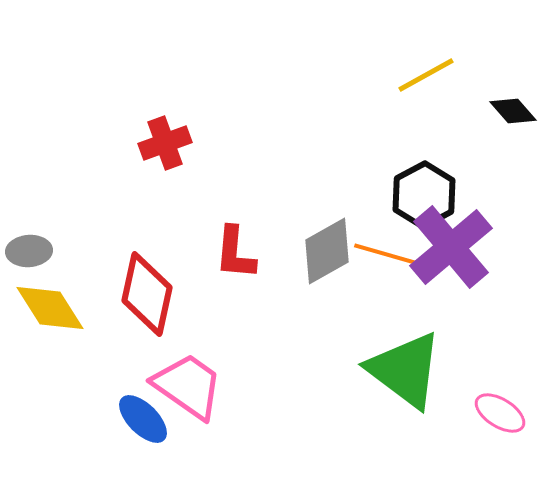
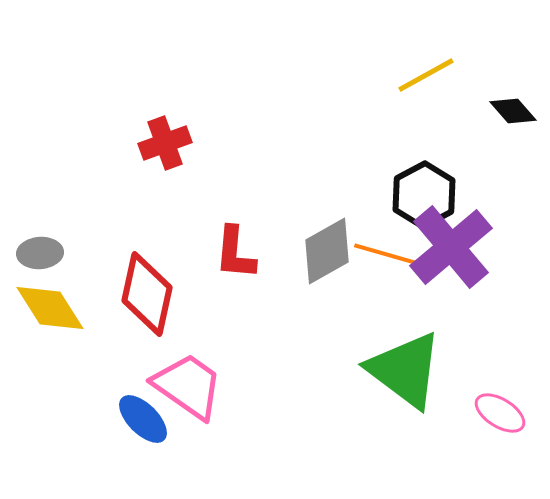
gray ellipse: moved 11 px right, 2 px down
